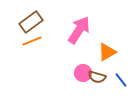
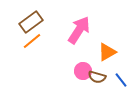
orange line: rotated 18 degrees counterclockwise
pink circle: moved 2 px up
